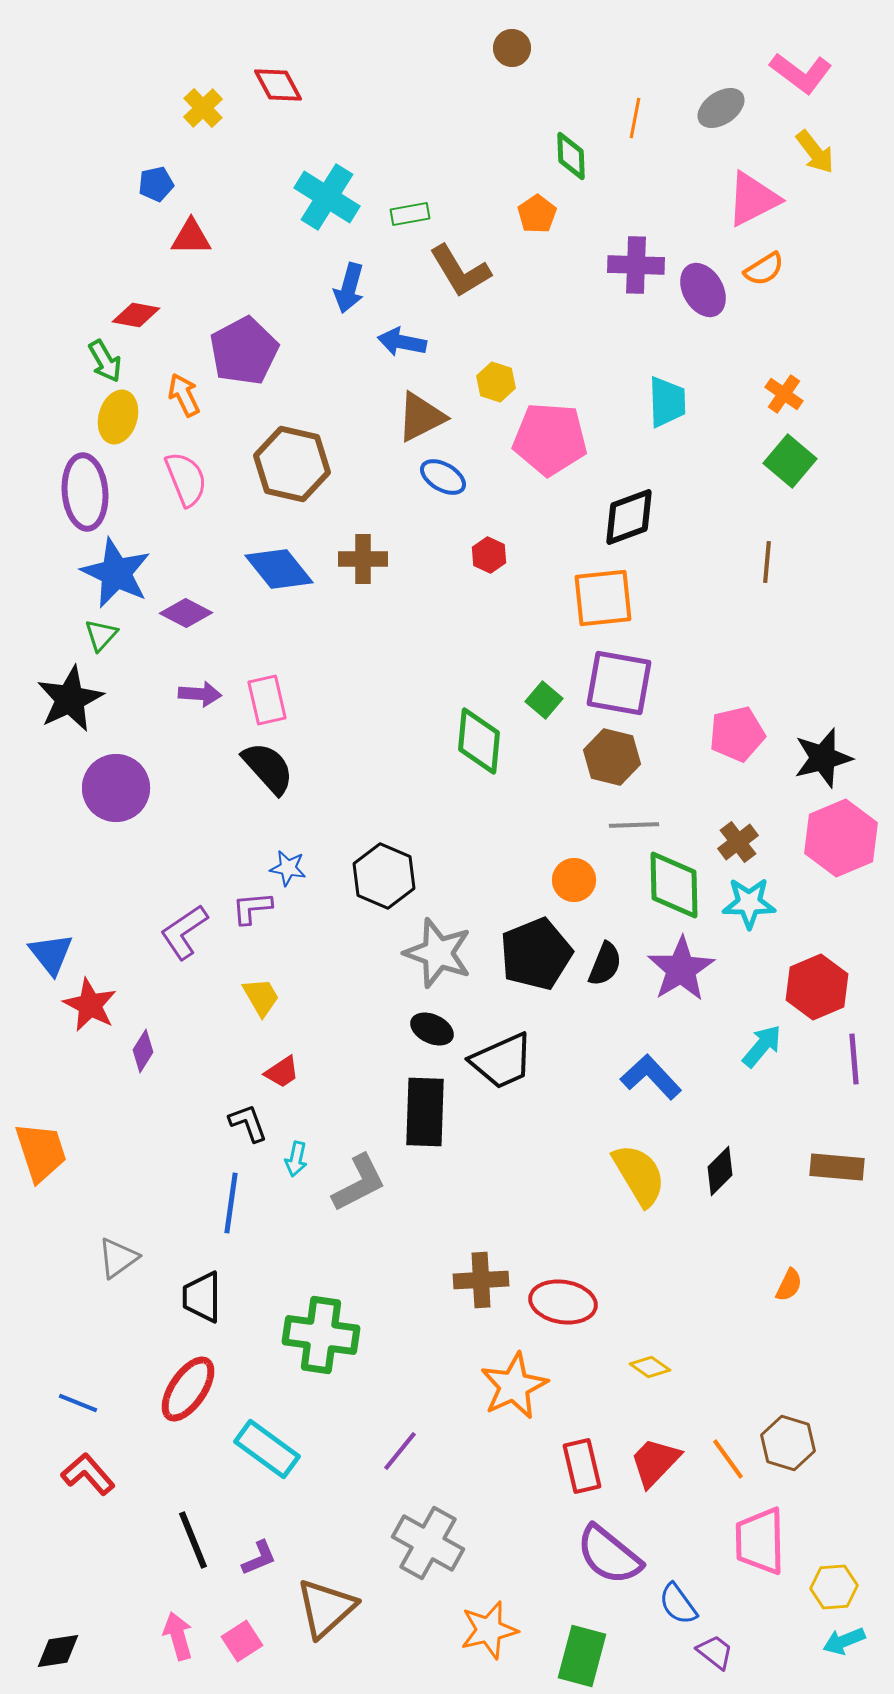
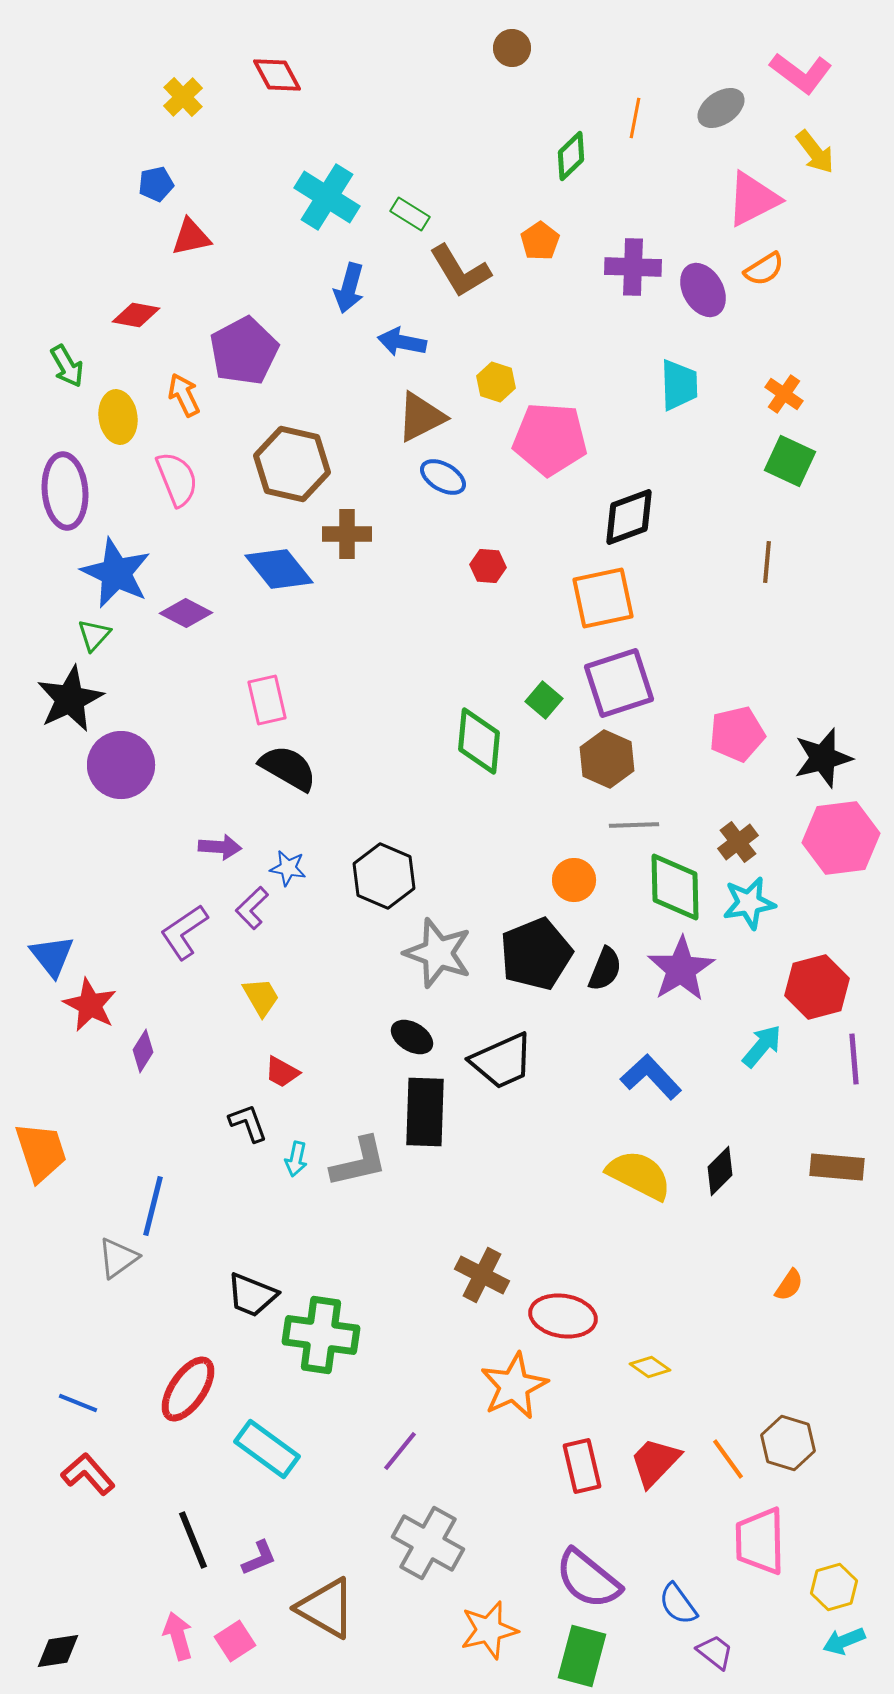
red diamond at (278, 85): moved 1 px left, 10 px up
yellow cross at (203, 108): moved 20 px left, 11 px up
green diamond at (571, 156): rotated 48 degrees clockwise
green rectangle at (410, 214): rotated 42 degrees clockwise
orange pentagon at (537, 214): moved 3 px right, 27 px down
red triangle at (191, 237): rotated 12 degrees counterclockwise
purple cross at (636, 265): moved 3 px left, 2 px down
green arrow at (105, 361): moved 38 px left, 5 px down
cyan trapezoid at (667, 402): moved 12 px right, 17 px up
yellow ellipse at (118, 417): rotated 24 degrees counterclockwise
green square at (790, 461): rotated 15 degrees counterclockwise
pink semicircle at (186, 479): moved 9 px left
purple ellipse at (85, 492): moved 20 px left, 1 px up
red hexagon at (489, 555): moved 1 px left, 11 px down; rotated 20 degrees counterclockwise
brown cross at (363, 559): moved 16 px left, 25 px up
orange square at (603, 598): rotated 6 degrees counterclockwise
green triangle at (101, 635): moved 7 px left
purple square at (619, 683): rotated 28 degrees counterclockwise
purple arrow at (200, 694): moved 20 px right, 153 px down
brown hexagon at (612, 757): moved 5 px left, 2 px down; rotated 10 degrees clockwise
black semicircle at (268, 768): moved 20 px right; rotated 18 degrees counterclockwise
purple circle at (116, 788): moved 5 px right, 23 px up
pink hexagon at (841, 838): rotated 16 degrees clockwise
green diamond at (674, 885): moved 1 px right, 2 px down
cyan star at (749, 903): rotated 10 degrees counterclockwise
purple L-shape at (252, 908): rotated 39 degrees counterclockwise
blue triangle at (51, 954): moved 1 px right, 2 px down
black semicircle at (605, 964): moved 5 px down
red hexagon at (817, 987): rotated 8 degrees clockwise
black ellipse at (432, 1029): moved 20 px left, 8 px down; rotated 6 degrees clockwise
red trapezoid at (282, 1072): rotated 63 degrees clockwise
yellow semicircle at (639, 1175): rotated 32 degrees counterclockwise
gray L-shape at (359, 1183): moved 21 px up; rotated 14 degrees clockwise
blue line at (231, 1203): moved 78 px left, 3 px down; rotated 6 degrees clockwise
brown cross at (481, 1280): moved 1 px right, 5 px up; rotated 30 degrees clockwise
orange semicircle at (789, 1285): rotated 8 degrees clockwise
black trapezoid at (202, 1297): moved 50 px right, 2 px up; rotated 68 degrees counterclockwise
red ellipse at (563, 1302): moved 14 px down
purple semicircle at (609, 1555): moved 21 px left, 24 px down
yellow hexagon at (834, 1587): rotated 12 degrees counterclockwise
brown triangle at (326, 1608): rotated 48 degrees counterclockwise
pink square at (242, 1641): moved 7 px left
